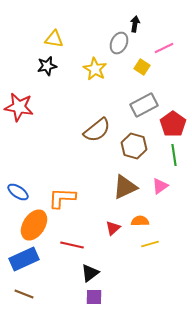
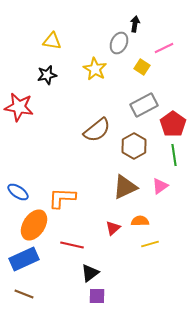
yellow triangle: moved 2 px left, 2 px down
black star: moved 9 px down
brown hexagon: rotated 15 degrees clockwise
purple square: moved 3 px right, 1 px up
